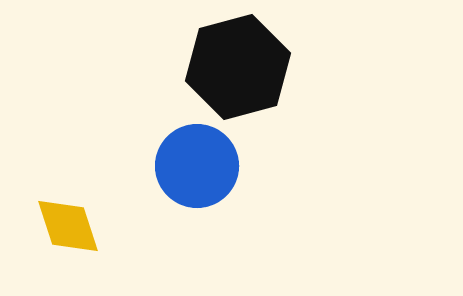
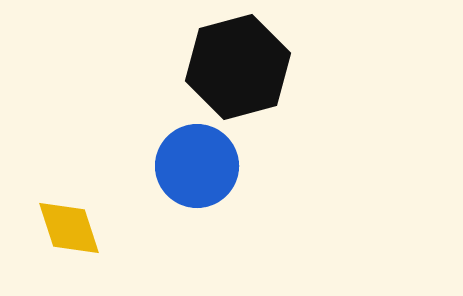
yellow diamond: moved 1 px right, 2 px down
